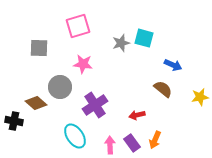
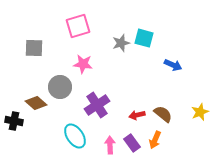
gray square: moved 5 px left
brown semicircle: moved 25 px down
yellow star: moved 15 px down; rotated 12 degrees counterclockwise
purple cross: moved 2 px right
